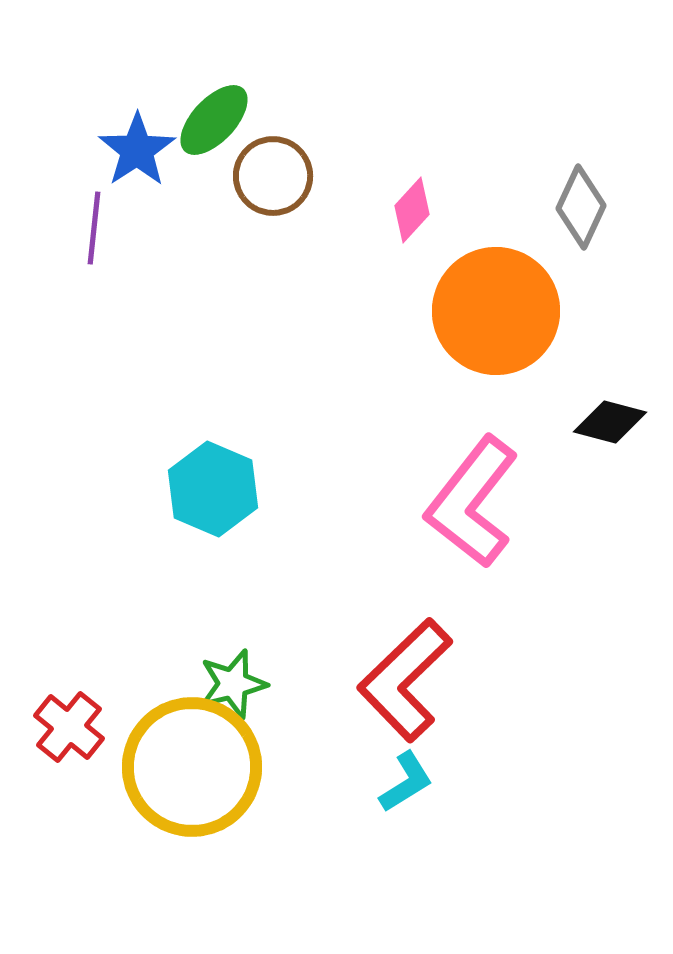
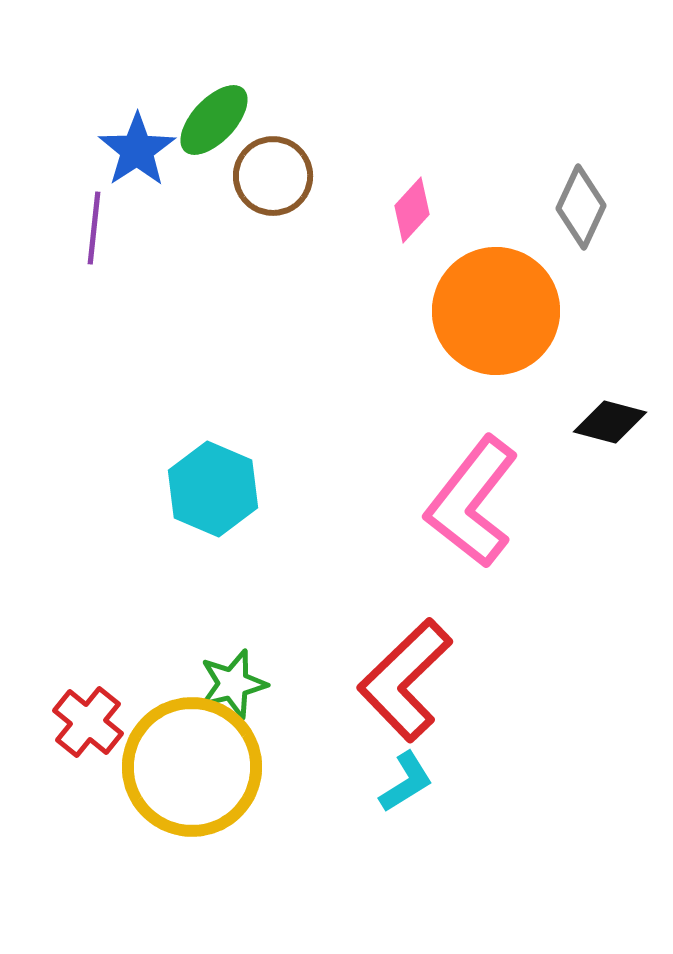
red cross: moved 19 px right, 5 px up
